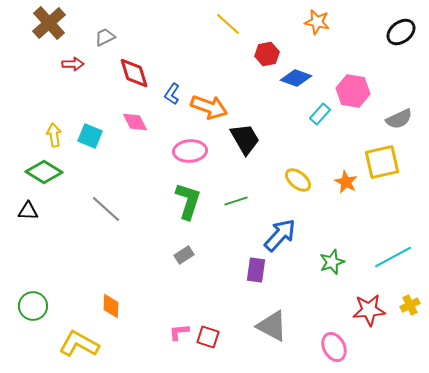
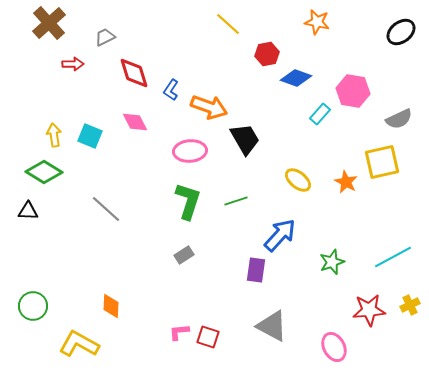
blue L-shape at (172, 94): moved 1 px left, 4 px up
